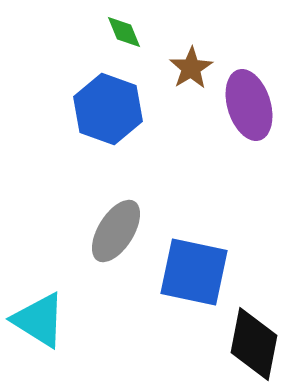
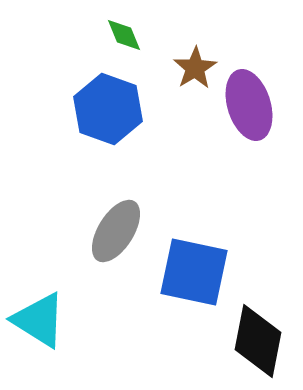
green diamond: moved 3 px down
brown star: moved 4 px right
black diamond: moved 4 px right, 3 px up
